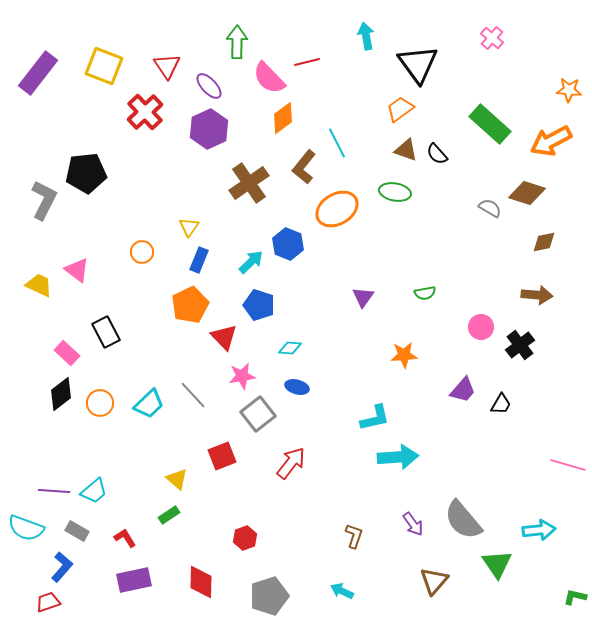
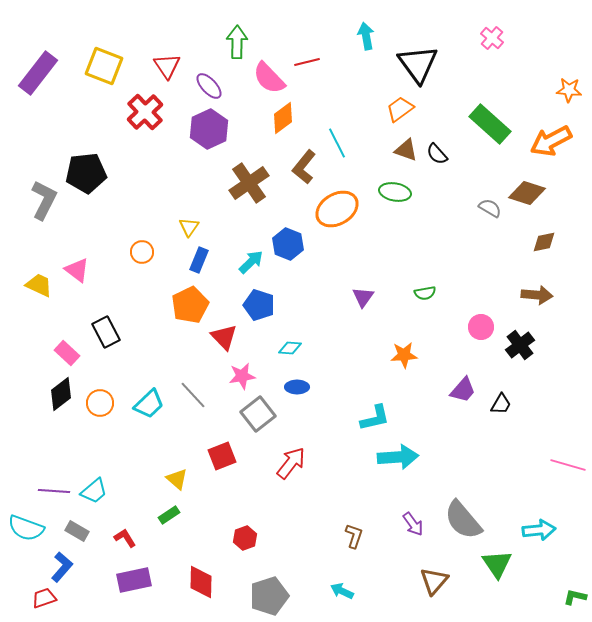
blue ellipse at (297, 387): rotated 15 degrees counterclockwise
red trapezoid at (48, 602): moved 4 px left, 4 px up
